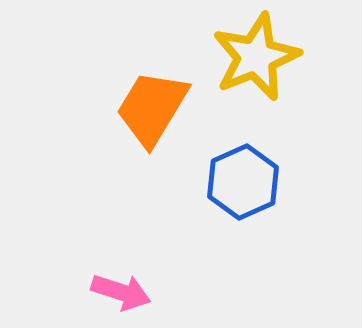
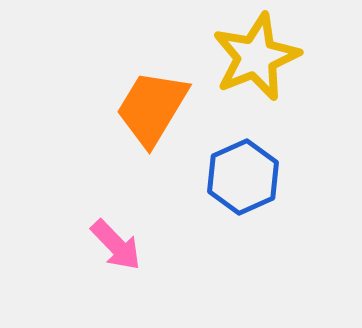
blue hexagon: moved 5 px up
pink arrow: moved 5 px left, 47 px up; rotated 28 degrees clockwise
